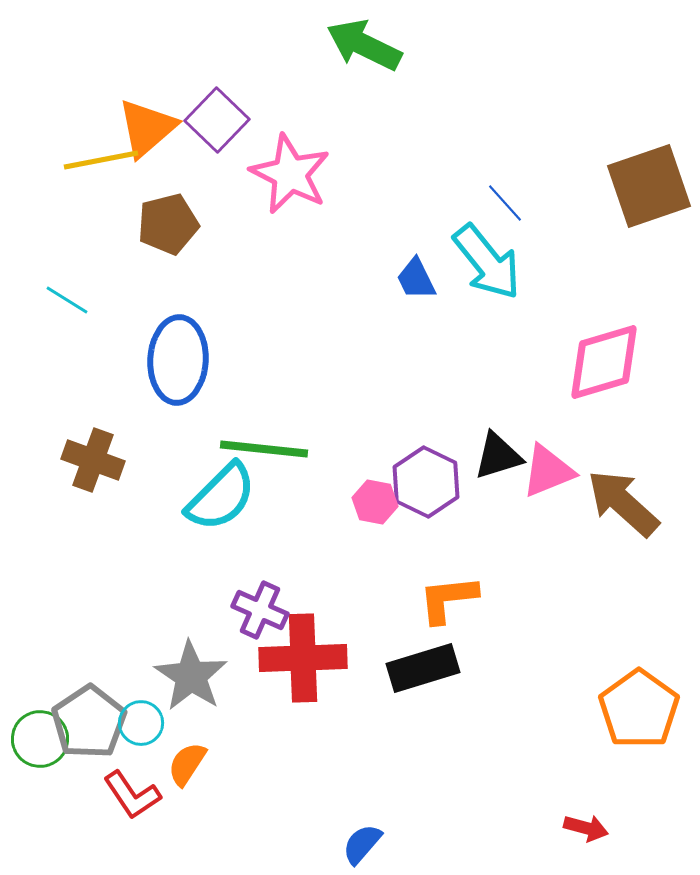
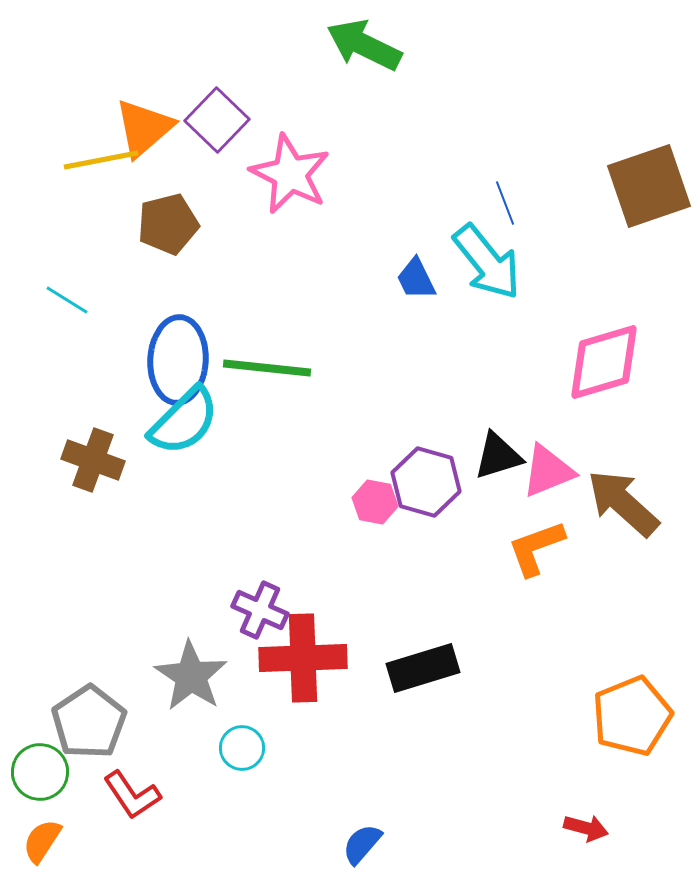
orange triangle: moved 3 px left
blue line: rotated 21 degrees clockwise
green line: moved 3 px right, 81 px up
purple hexagon: rotated 10 degrees counterclockwise
cyan semicircle: moved 37 px left, 76 px up
orange L-shape: moved 88 px right, 51 px up; rotated 14 degrees counterclockwise
orange pentagon: moved 7 px left, 7 px down; rotated 14 degrees clockwise
cyan circle: moved 101 px right, 25 px down
green circle: moved 33 px down
orange semicircle: moved 145 px left, 77 px down
